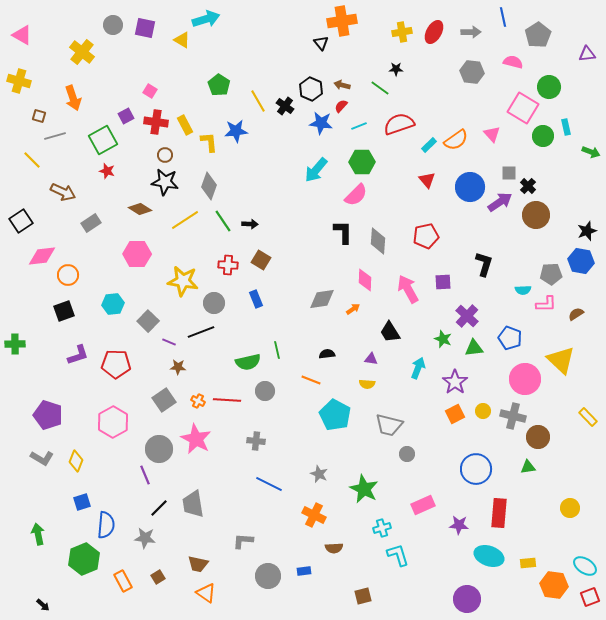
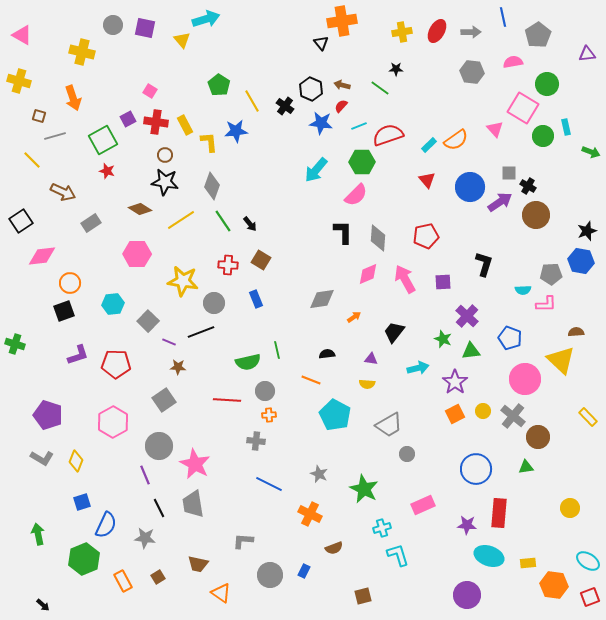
red ellipse at (434, 32): moved 3 px right, 1 px up
yellow triangle at (182, 40): rotated 18 degrees clockwise
yellow cross at (82, 52): rotated 25 degrees counterclockwise
pink semicircle at (513, 62): rotated 24 degrees counterclockwise
green circle at (549, 87): moved 2 px left, 3 px up
yellow line at (258, 101): moved 6 px left
purple square at (126, 116): moved 2 px right, 3 px down
red semicircle at (399, 124): moved 11 px left, 11 px down
pink triangle at (492, 134): moved 3 px right, 5 px up
gray diamond at (209, 186): moved 3 px right
black cross at (528, 186): rotated 14 degrees counterclockwise
yellow line at (185, 220): moved 4 px left
black arrow at (250, 224): rotated 49 degrees clockwise
gray diamond at (378, 241): moved 3 px up
orange circle at (68, 275): moved 2 px right, 8 px down
pink diamond at (365, 280): moved 3 px right, 6 px up; rotated 65 degrees clockwise
pink arrow at (408, 289): moved 3 px left, 10 px up
orange arrow at (353, 309): moved 1 px right, 8 px down
brown semicircle at (576, 314): moved 18 px down; rotated 28 degrees clockwise
black trapezoid at (390, 332): moved 4 px right; rotated 70 degrees clockwise
green cross at (15, 344): rotated 18 degrees clockwise
green triangle at (474, 348): moved 3 px left, 3 px down
cyan arrow at (418, 368): rotated 55 degrees clockwise
orange cross at (198, 401): moved 71 px right, 14 px down; rotated 32 degrees counterclockwise
gray cross at (513, 416): rotated 25 degrees clockwise
gray trapezoid at (389, 425): rotated 44 degrees counterclockwise
pink star at (196, 439): moved 1 px left, 25 px down
gray circle at (159, 449): moved 3 px up
green triangle at (528, 467): moved 2 px left
black line at (159, 508): rotated 72 degrees counterclockwise
orange cross at (314, 515): moved 4 px left, 1 px up
blue semicircle at (106, 525): rotated 20 degrees clockwise
purple star at (459, 525): moved 8 px right
brown semicircle at (334, 548): rotated 18 degrees counterclockwise
cyan ellipse at (585, 566): moved 3 px right, 5 px up
blue rectangle at (304, 571): rotated 56 degrees counterclockwise
gray circle at (268, 576): moved 2 px right, 1 px up
orange triangle at (206, 593): moved 15 px right
purple circle at (467, 599): moved 4 px up
